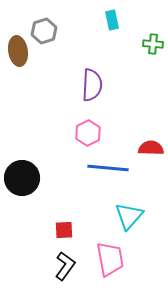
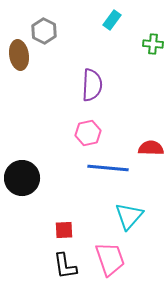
cyan rectangle: rotated 48 degrees clockwise
gray hexagon: rotated 15 degrees counterclockwise
brown ellipse: moved 1 px right, 4 px down
pink hexagon: rotated 15 degrees clockwise
pink trapezoid: rotated 9 degrees counterclockwise
black L-shape: rotated 136 degrees clockwise
